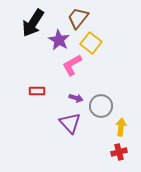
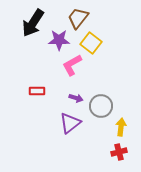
purple star: rotated 30 degrees counterclockwise
purple triangle: rotated 35 degrees clockwise
